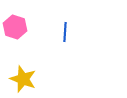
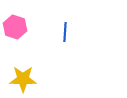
yellow star: rotated 20 degrees counterclockwise
